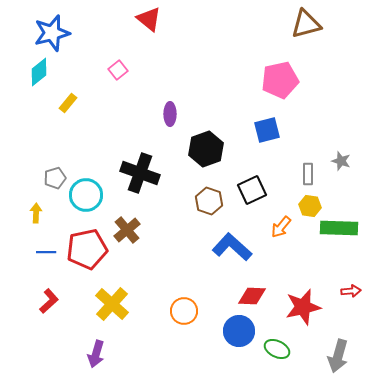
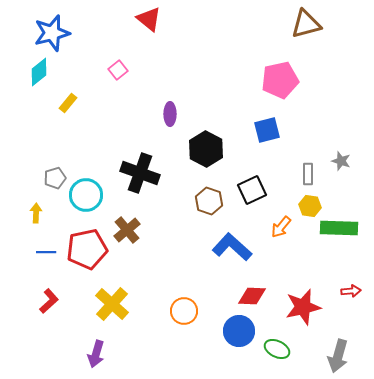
black hexagon: rotated 12 degrees counterclockwise
